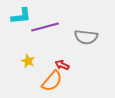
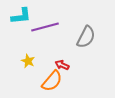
gray semicircle: rotated 70 degrees counterclockwise
